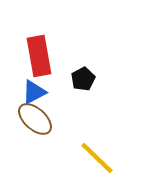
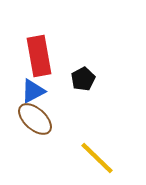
blue triangle: moved 1 px left, 1 px up
